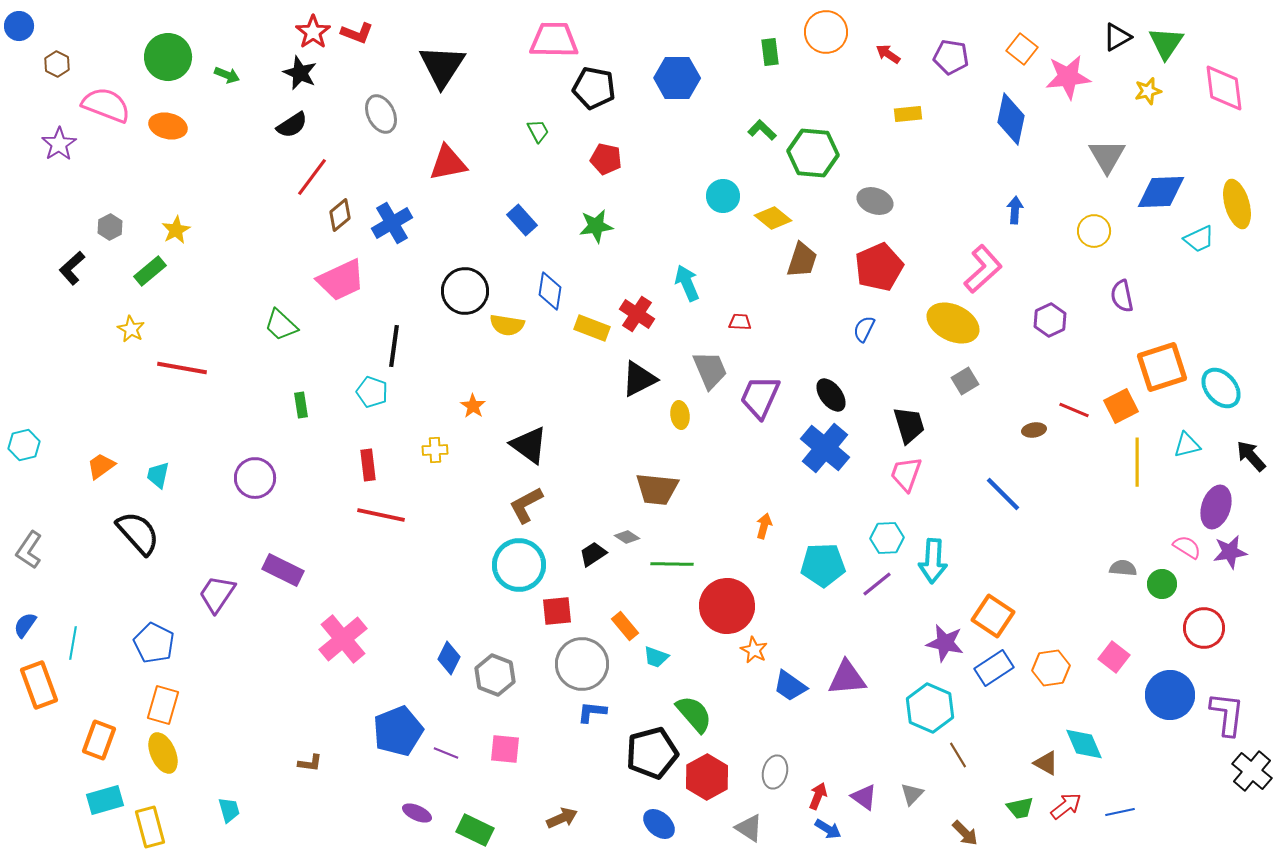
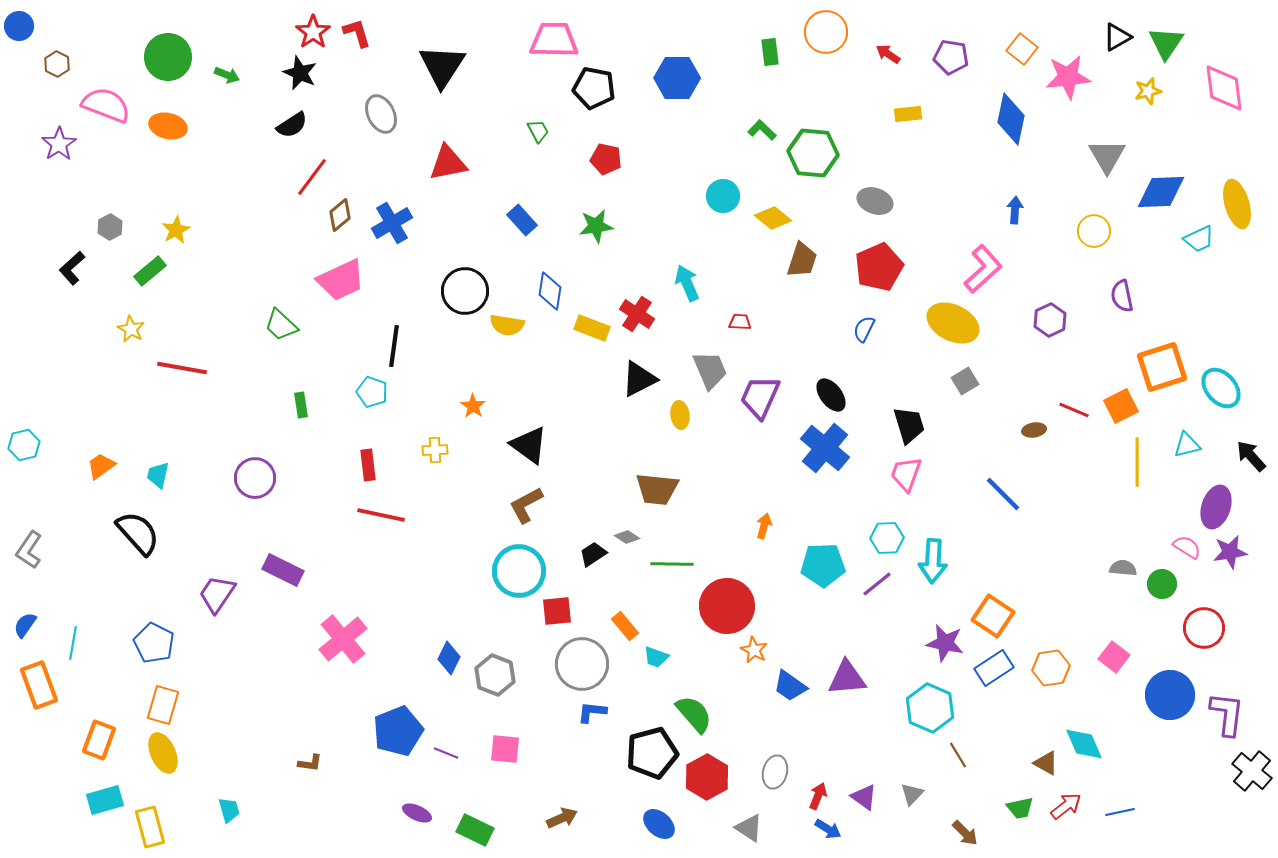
red L-shape at (357, 33): rotated 128 degrees counterclockwise
cyan circle at (519, 565): moved 6 px down
